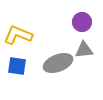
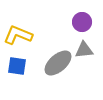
gray ellipse: rotated 20 degrees counterclockwise
